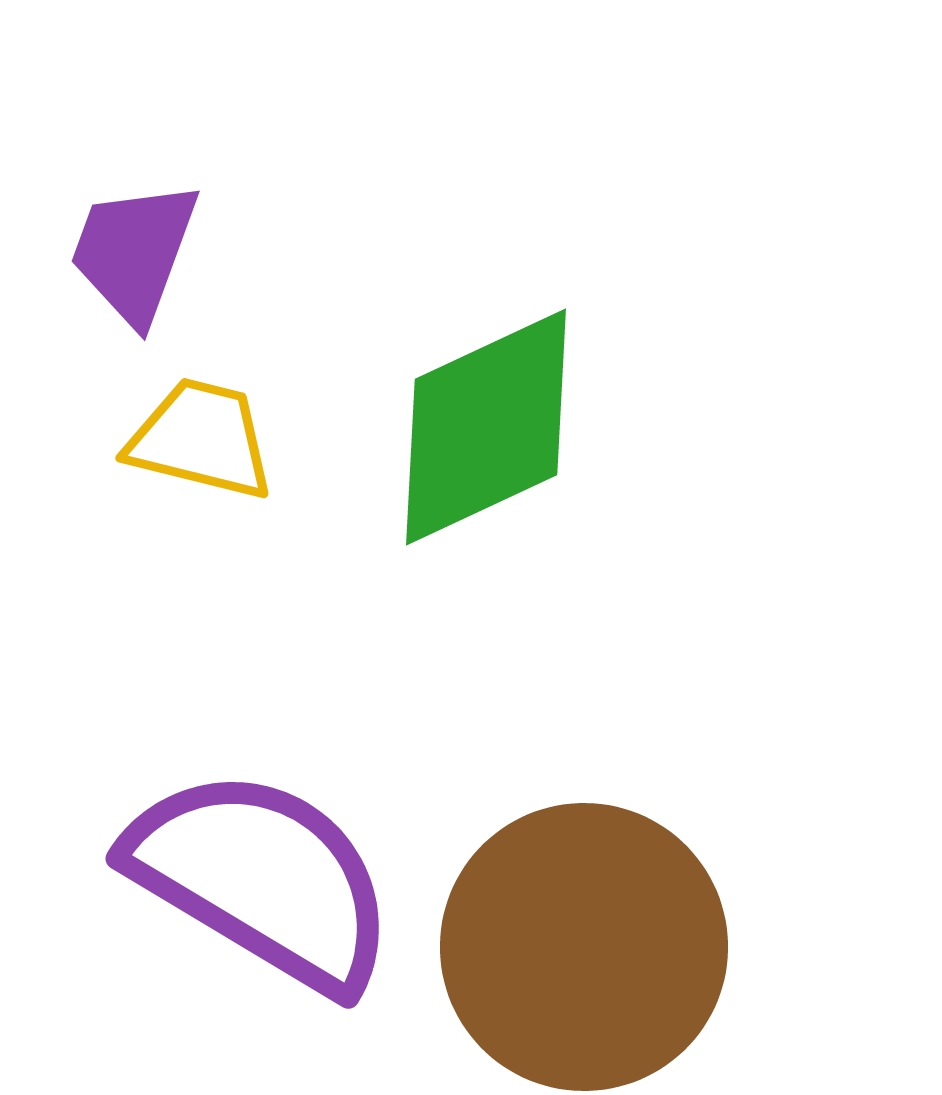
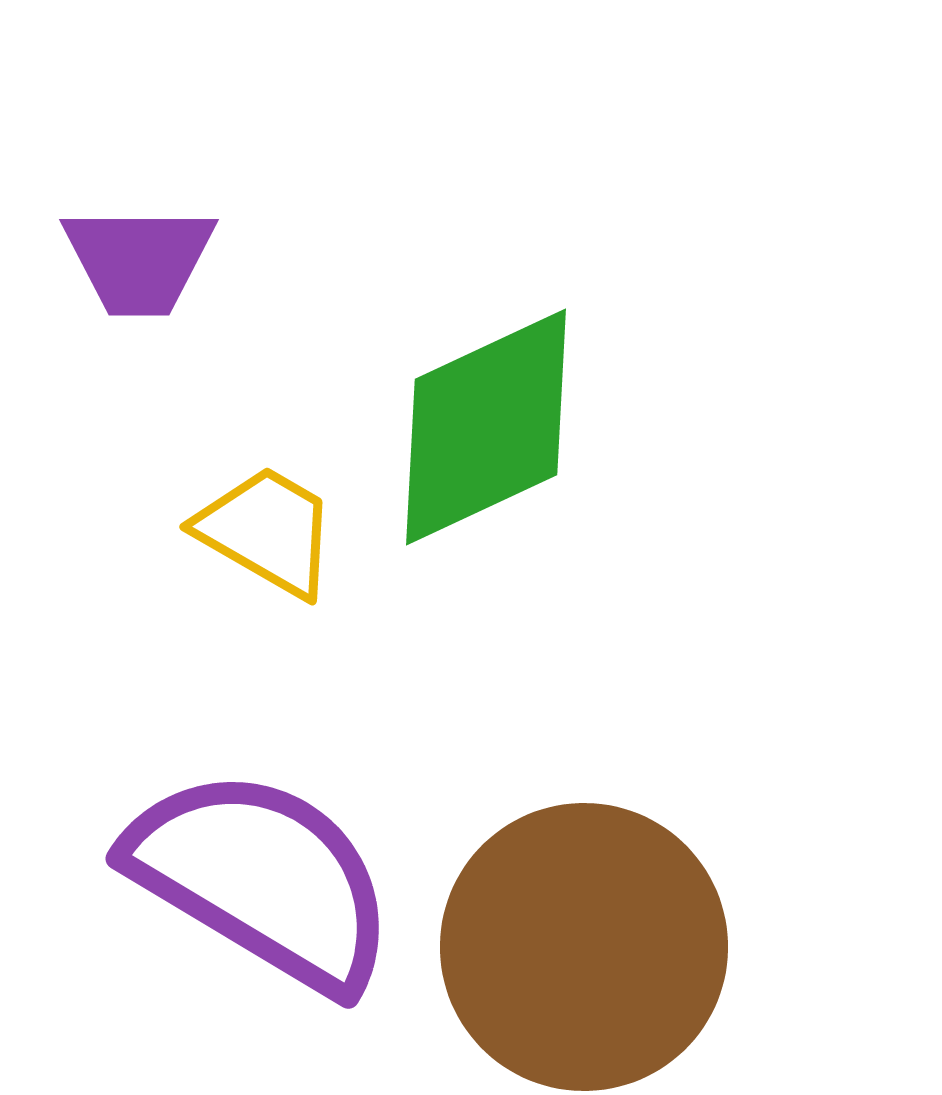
purple trapezoid: moved 5 px right, 8 px down; rotated 110 degrees counterclockwise
yellow trapezoid: moved 66 px right, 92 px down; rotated 16 degrees clockwise
